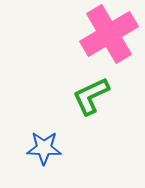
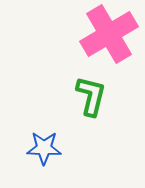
green L-shape: rotated 129 degrees clockwise
